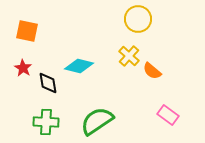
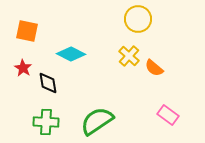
cyan diamond: moved 8 px left, 12 px up; rotated 12 degrees clockwise
orange semicircle: moved 2 px right, 3 px up
